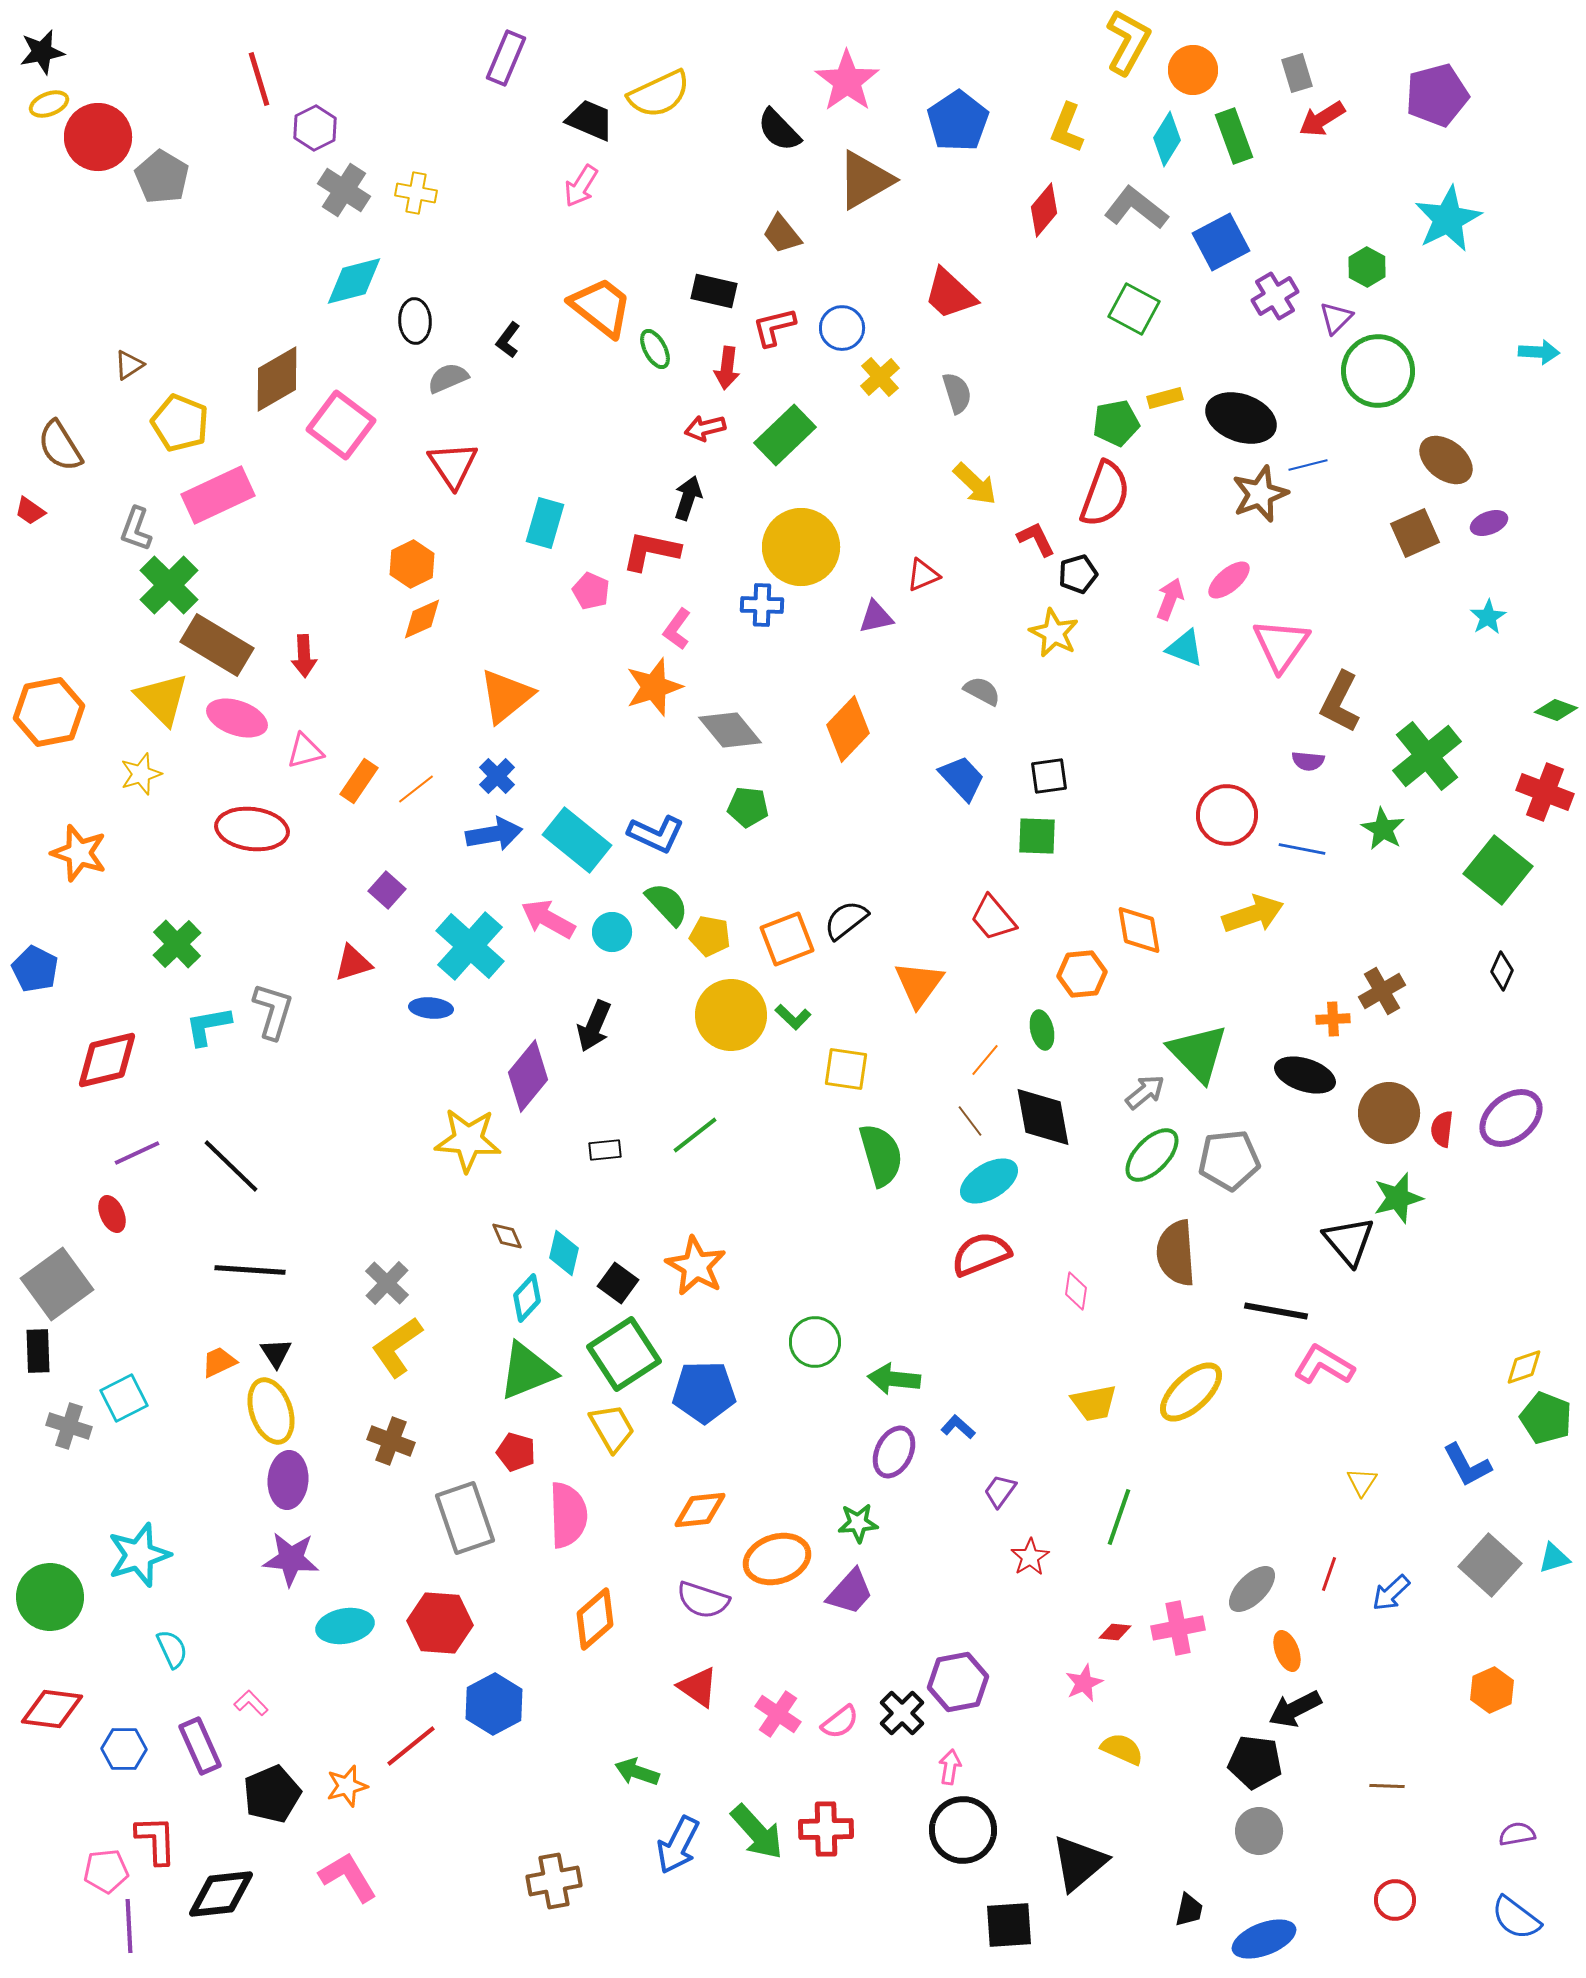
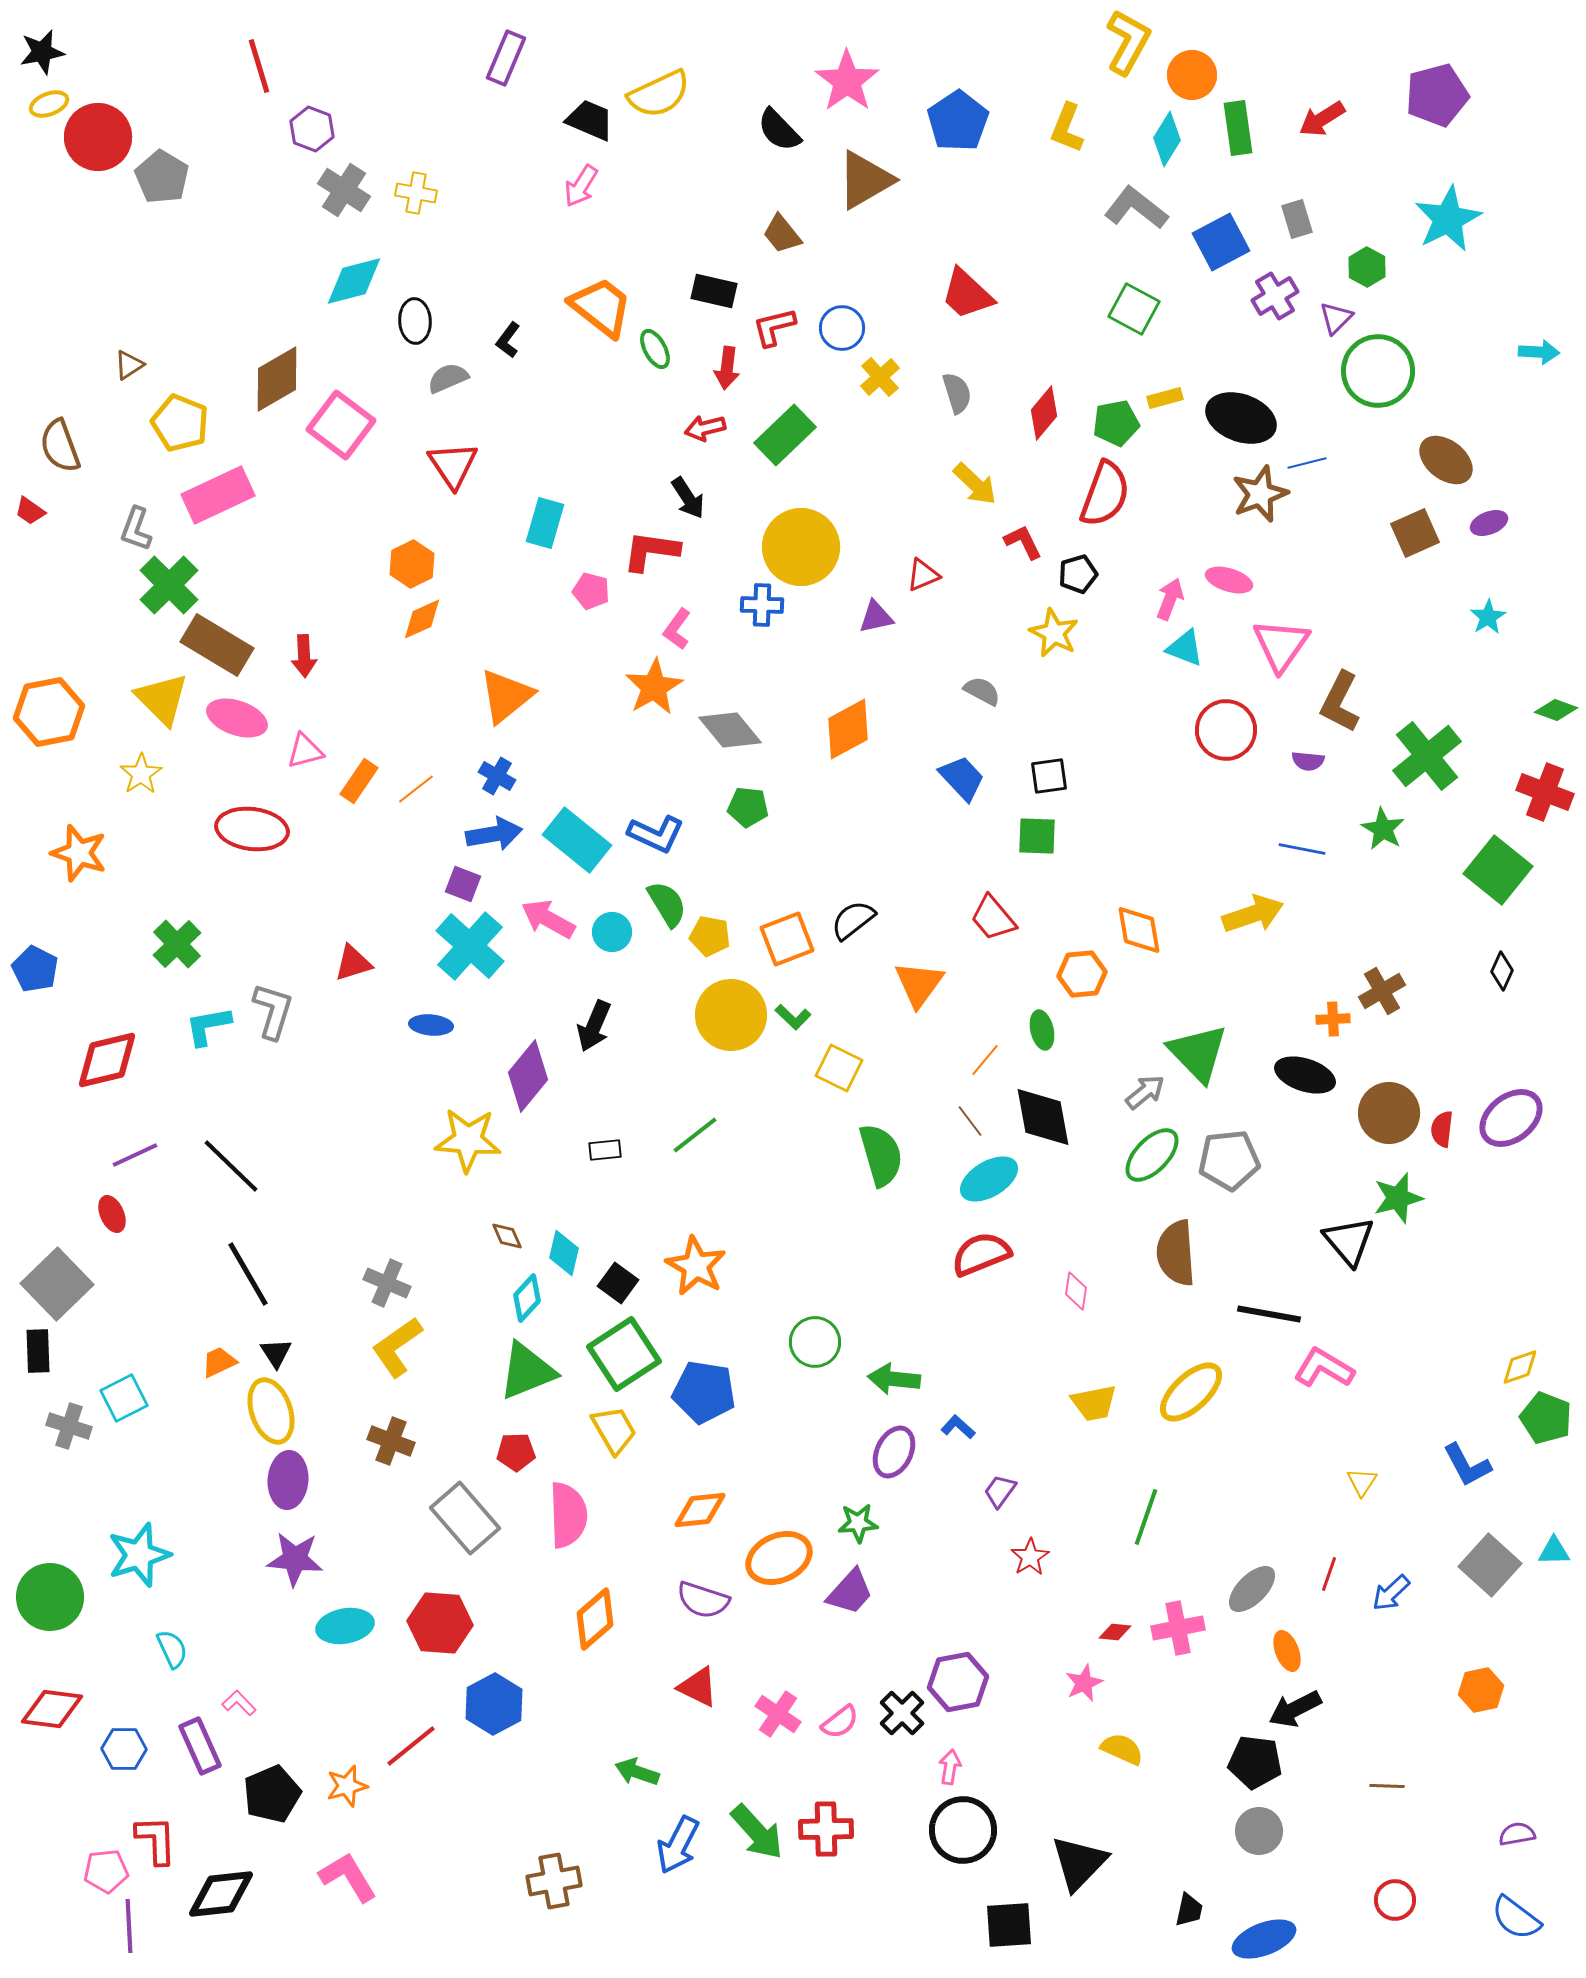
orange circle at (1193, 70): moved 1 px left, 5 px down
gray rectangle at (1297, 73): moved 146 px down
red line at (259, 79): moved 13 px up
purple hexagon at (315, 128): moved 3 px left, 1 px down; rotated 12 degrees counterclockwise
green rectangle at (1234, 136): moved 4 px right, 8 px up; rotated 12 degrees clockwise
red diamond at (1044, 210): moved 203 px down
red trapezoid at (950, 294): moved 17 px right
brown semicircle at (60, 446): rotated 12 degrees clockwise
blue line at (1308, 465): moved 1 px left, 2 px up
black arrow at (688, 498): rotated 129 degrees clockwise
red L-shape at (1036, 539): moved 13 px left, 3 px down
red L-shape at (651, 551): rotated 4 degrees counterclockwise
pink ellipse at (1229, 580): rotated 57 degrees clockwise
pink pentagon at (591, 591): rotated 9 degrees counterclockwise
orange star at (654, 687): rotated 12 degrees counterclockwise
orange diamond at (848, 729): rotated 18 degrees clockwise
yellow star at (141, 774): rotated 15 degrees counterclockwise
blue cross at (497, 776): rotated 15 degrees counterclockwise
red circle at (1227, 815): moved 1 px left, 85 px up
purple square at (387, 890): moved 76 px right, 6 px up; rotated 21 degrees counterclockwise
green semicircle at (667, 904): rotated 12 degrees clockwise
black semicircle at (846, 920): moved 7 px right
blue ellipse at (431, 1008): moved 17 px down
yellow square at (846, 1069): moved 7 px left, 1 px up; rotated 18 degrees clockwise
purple line at (137, 1153): moved 2 px left, 2 px down
cyan ellipse at (989, 1181): moved 2 px up
black line at (250, 1270): moved 2 px left, 4 px down; rotated 56 degrees clockwise
gray cross at (387, 1283): rotated 21 degrees counterclockwise
gray square at (57, 1284): rotated 8 degrees counterclockwise
black line at (1276, 1311): moved 7 px left, 3 px down
pink L-shape at (1324, 1365): moved 3 px down
yellow diamond at (1524, 1367): moved 4 px left
blue pentagon at (704, 1392): rotated 10 degrees clockwise
yellow trapezoid at (612, 1428): moved 2 px right, 2 px down
red pentagon at (516, 1452): rotated 18 degrees counterclockwise
green line at (1119, 1517): moved 27 px right
gray rectangle at (465, 1518): rotated 22 degrees counterclockwise
cyan triangle at (1554, 1558): moved 7 px up; rotated 16 degrees clockwise
purple star at (291, 1559): moved 4 px right
orange ellipse at (777, 1559): moved 2 px right, 1 px up; rotated 6 degrees counterclockwise
red triangle at (698, 1687): rotated 9 degrees counterclockwise
orange hexagon at (1492, 1690): moved 11 px left; rotated 12 degrees clockwise
pink L-shape at (251, 1703): moved 12 px left
black triangle at (1079, 1863): rotated 6 degrees counterclockwise
